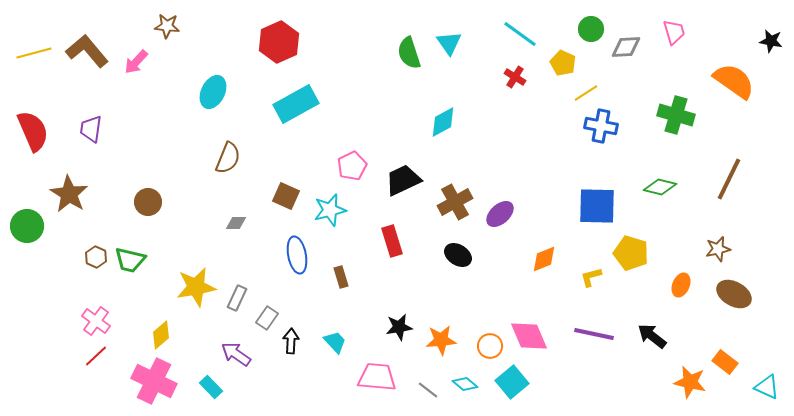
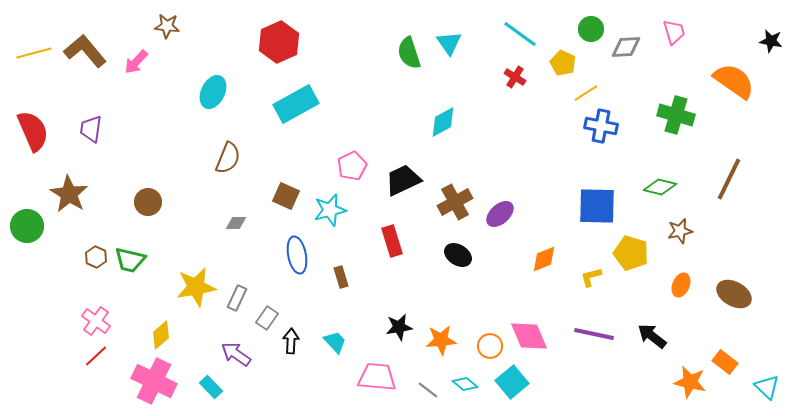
brown L-shape at (87, 51): moved 2 px left
brown star at (718, 249): moved 38 px left, 18 px up
cyan triangle at (767, 387): rotated 20 degrees clockwise
